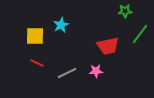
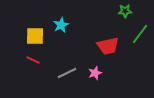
red line: moved 4 px left, 3 px up
pink star: moved 1 px left, 2 px down; rotated 16 degrees counterclockwise
